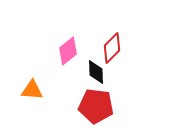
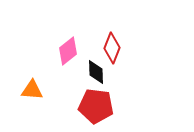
red diamond: rotated 24 degrees counterclockwise
